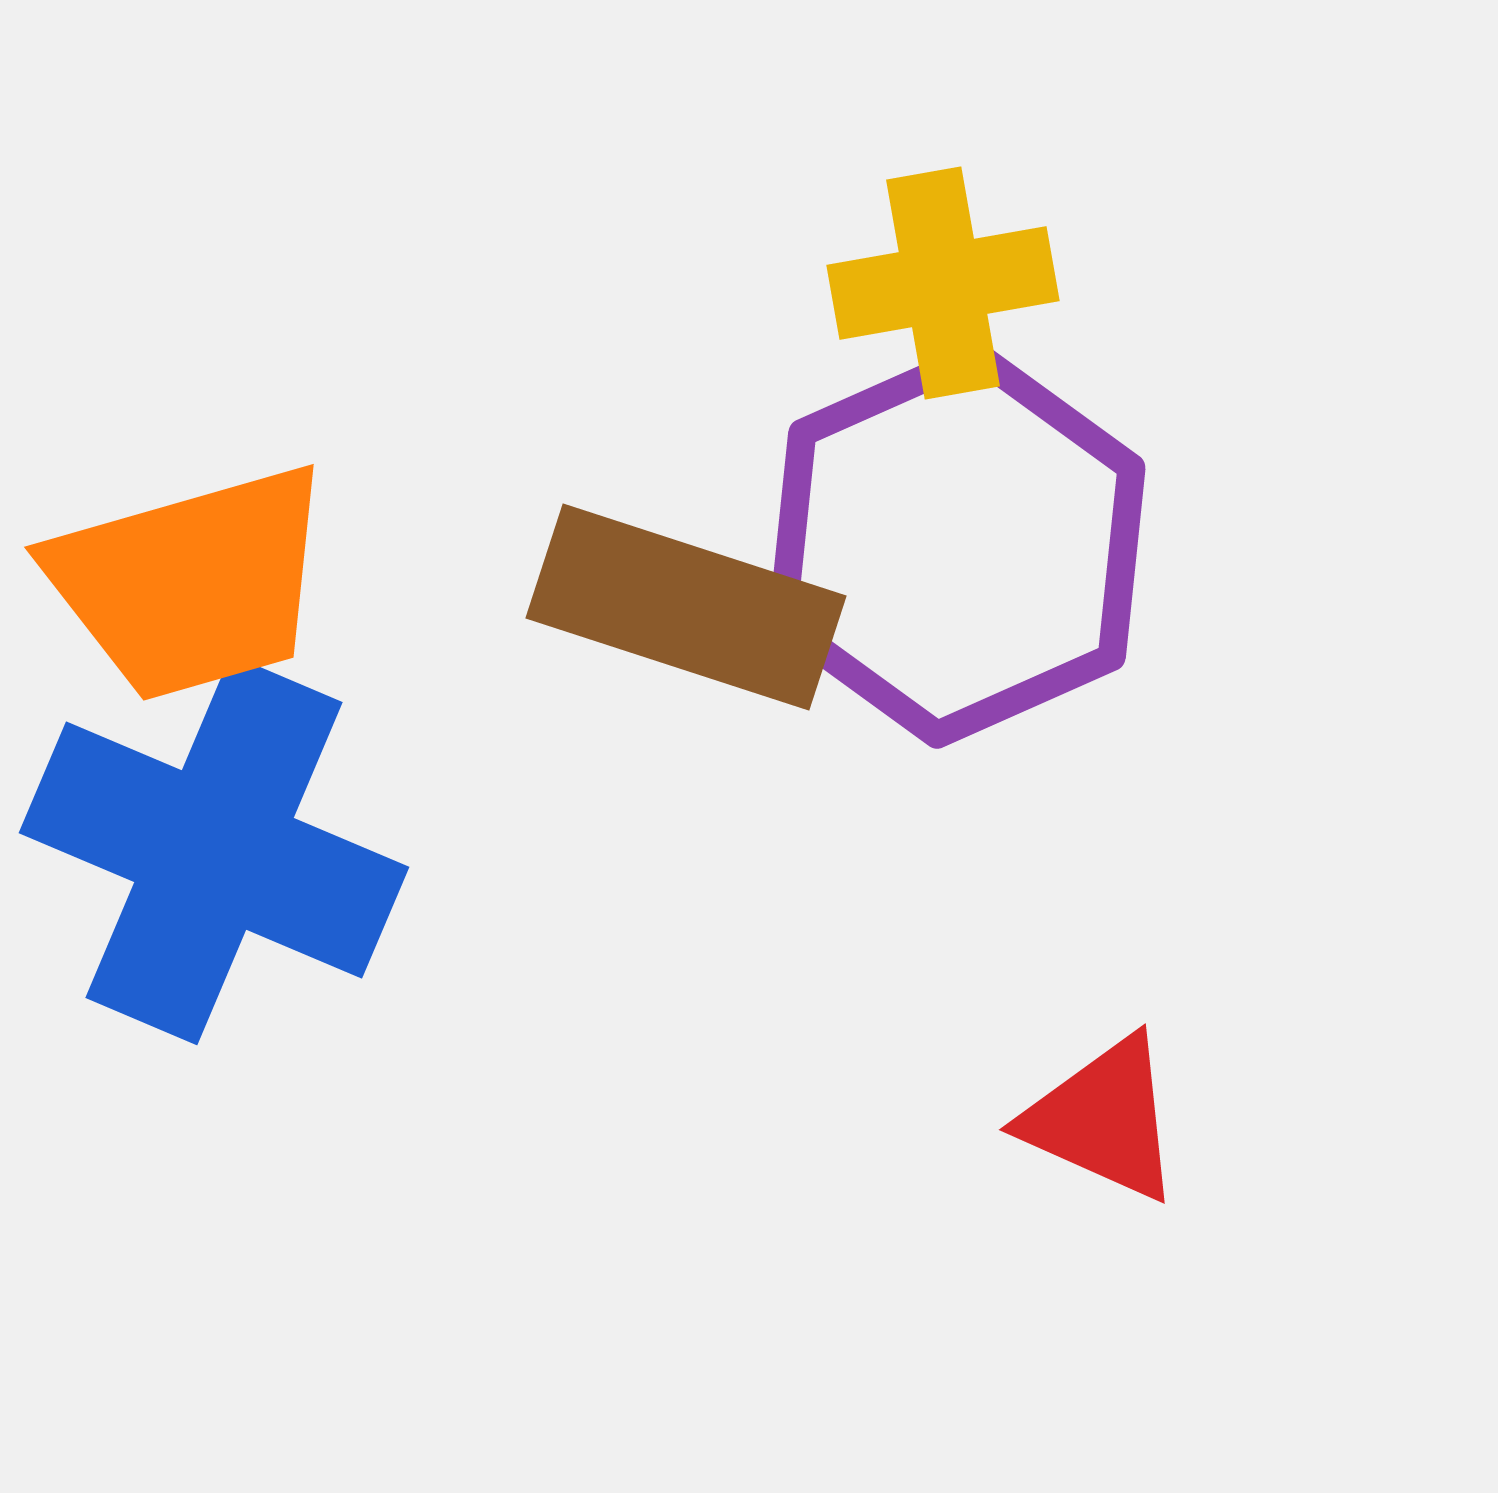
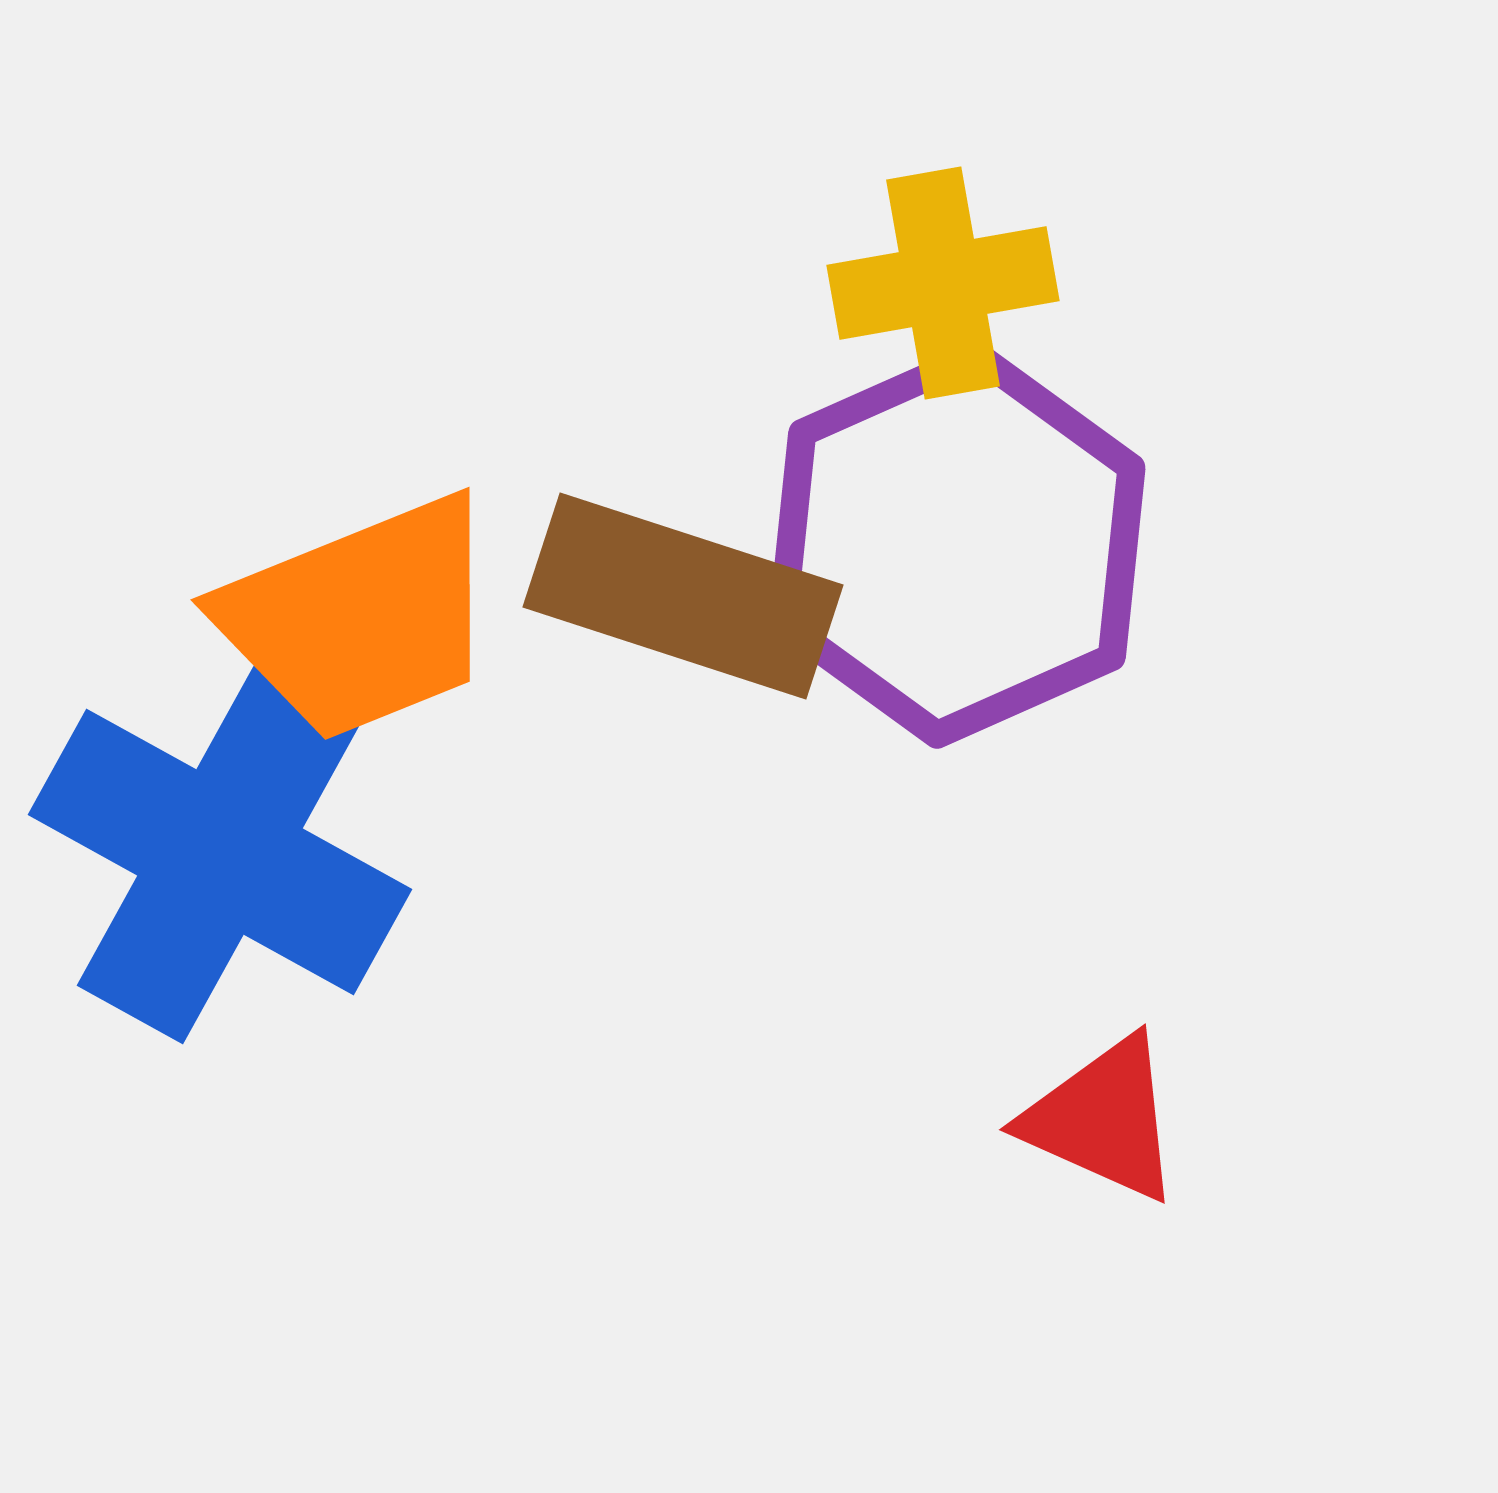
orange trapezoid: moved 169 px right, 35 px down; rotated 6 degrees counterclockwise
brown rectangle: moved 3 px left, 11 px up
blue cross: moved 6 px right, 2 px down; rotated 6 degrees clockwise
